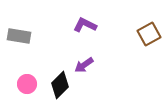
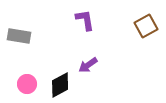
purple L-shape: moved 5 px up; rotated 55 degrees clockwise
brown square: moved 3 px left, 8 px up
purple arrow: moved 4 px right
black diamond: rotated 16 degrees clockwise
